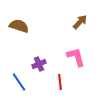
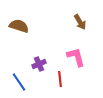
brown arrow: rotated 105 degrees clockwise
red line: moved 3 px up
